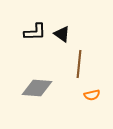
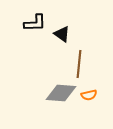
black L-shape: moved 9 px up
gray diamond: moved 24 px right, 5 px down
orange semicircle: moved 3 px left
